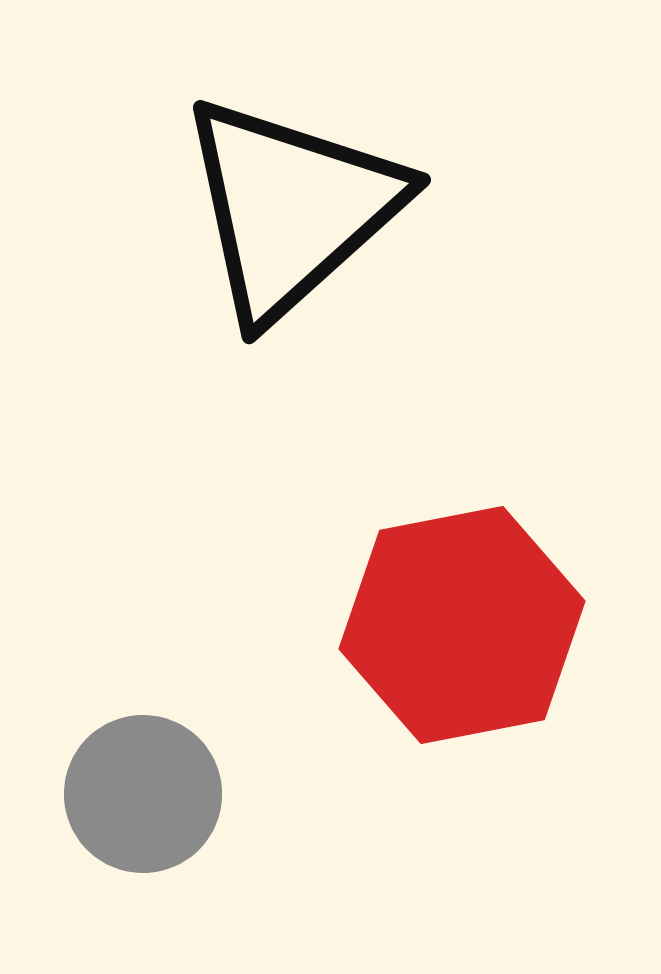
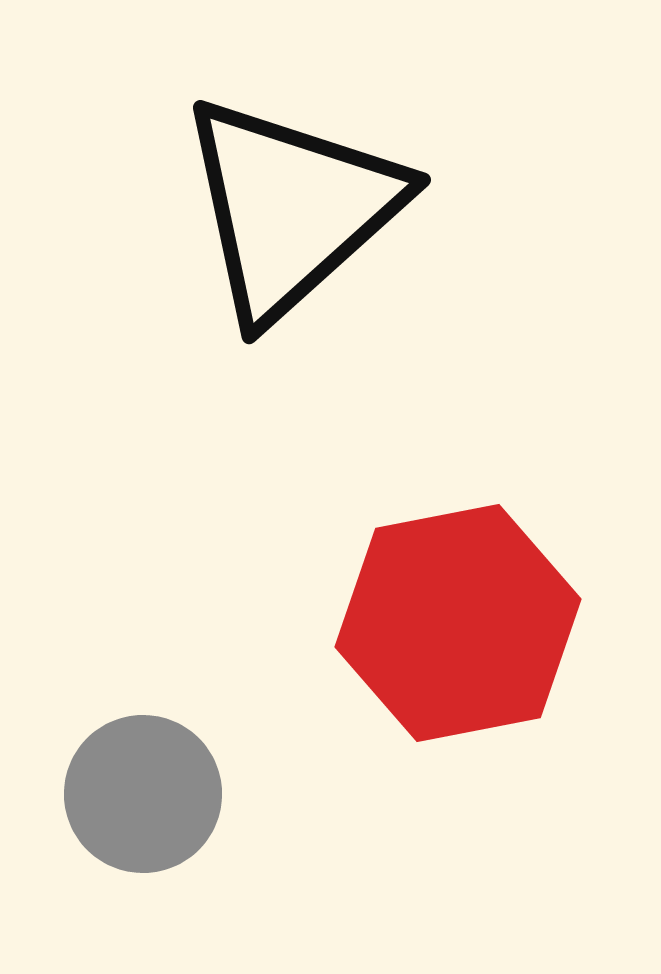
red hexagon: moved 4 px left, 2 px up
